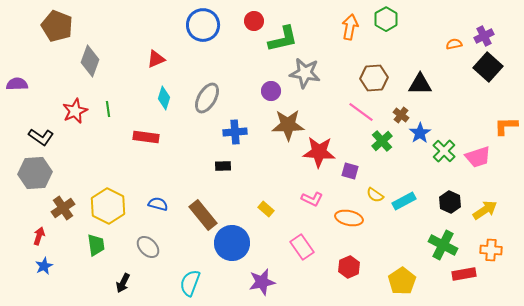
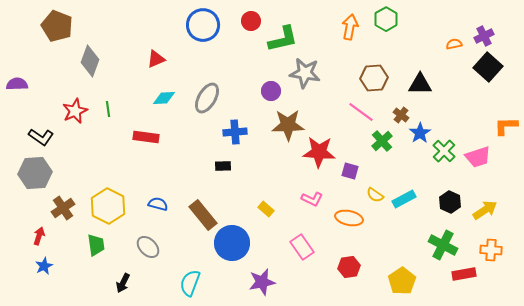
red circle at (254, 21): moved 3 px left
cyan diamond at (164, 98): rotated 70 degrees clockwise
cyan rectangle at (404, 201): moved 2 px up
red hexagon at (349, 267): rotated 15 degrees clockwise
